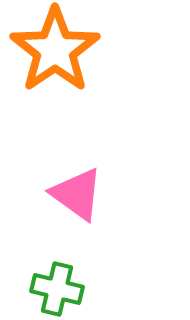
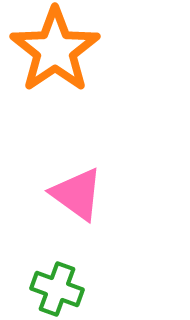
green cross: rotated 6 degrees clockwise
